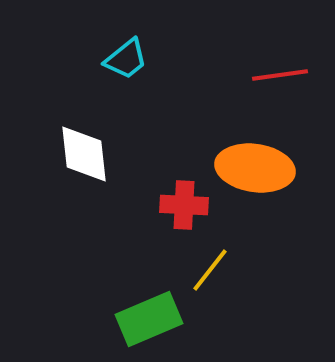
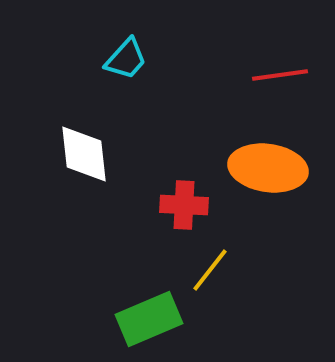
cyan trapezoid: rotated 9 degrees counterclockwise
orange ellipse: moved 13 px right
